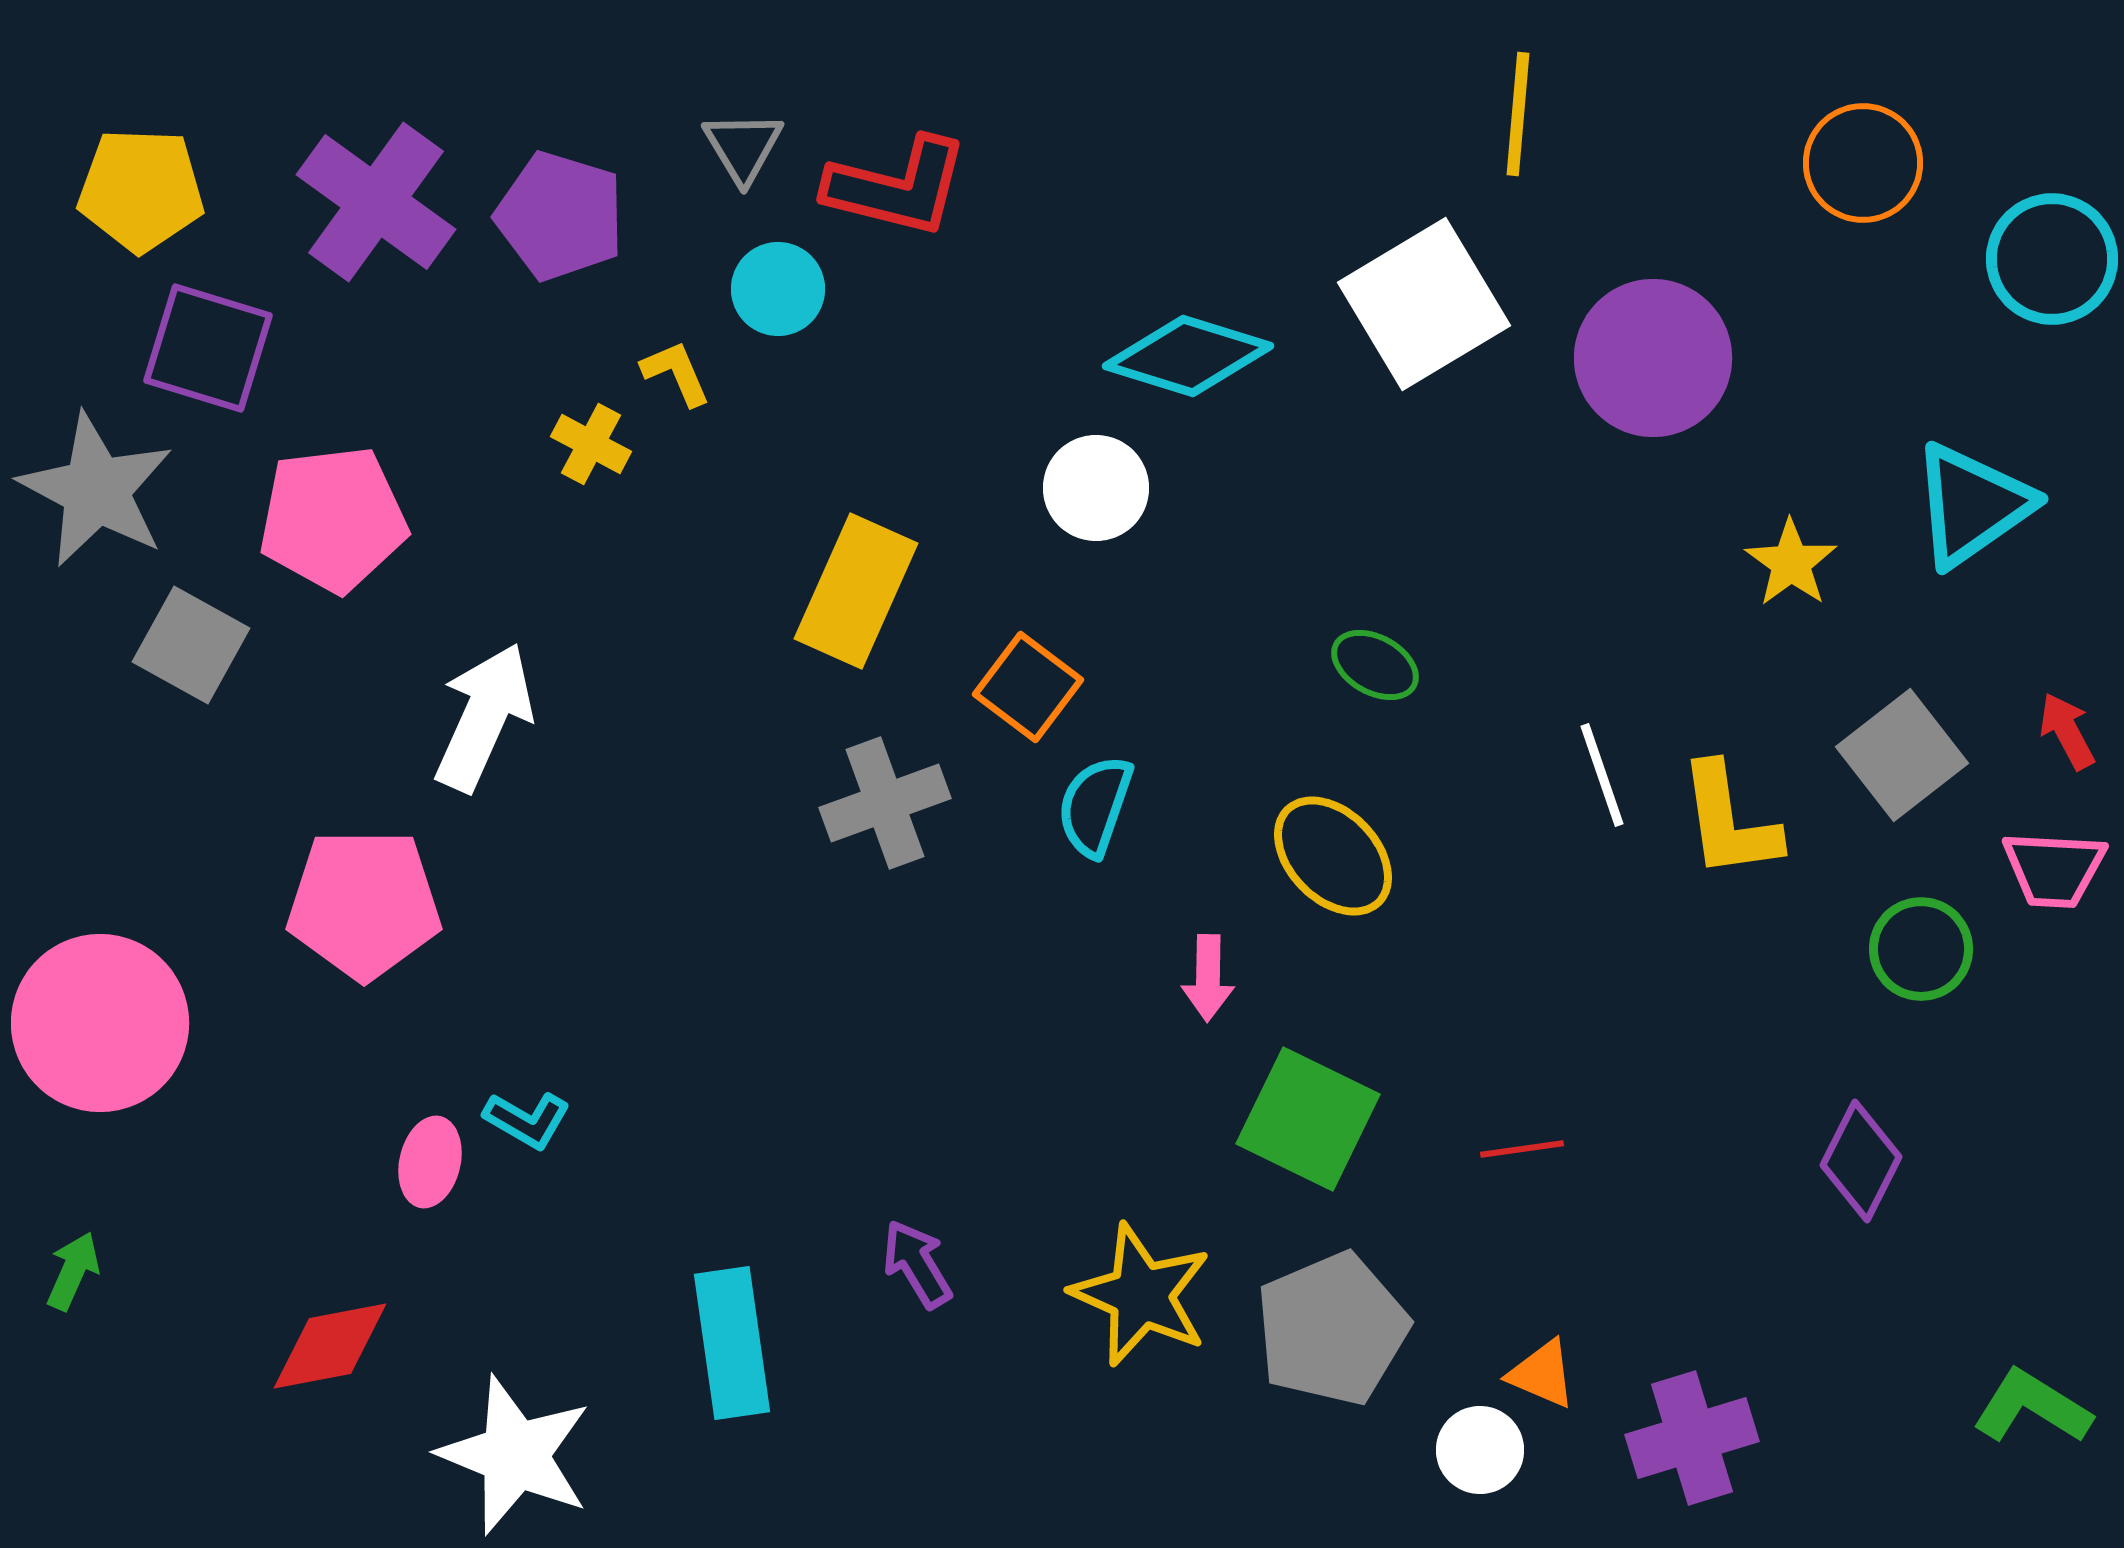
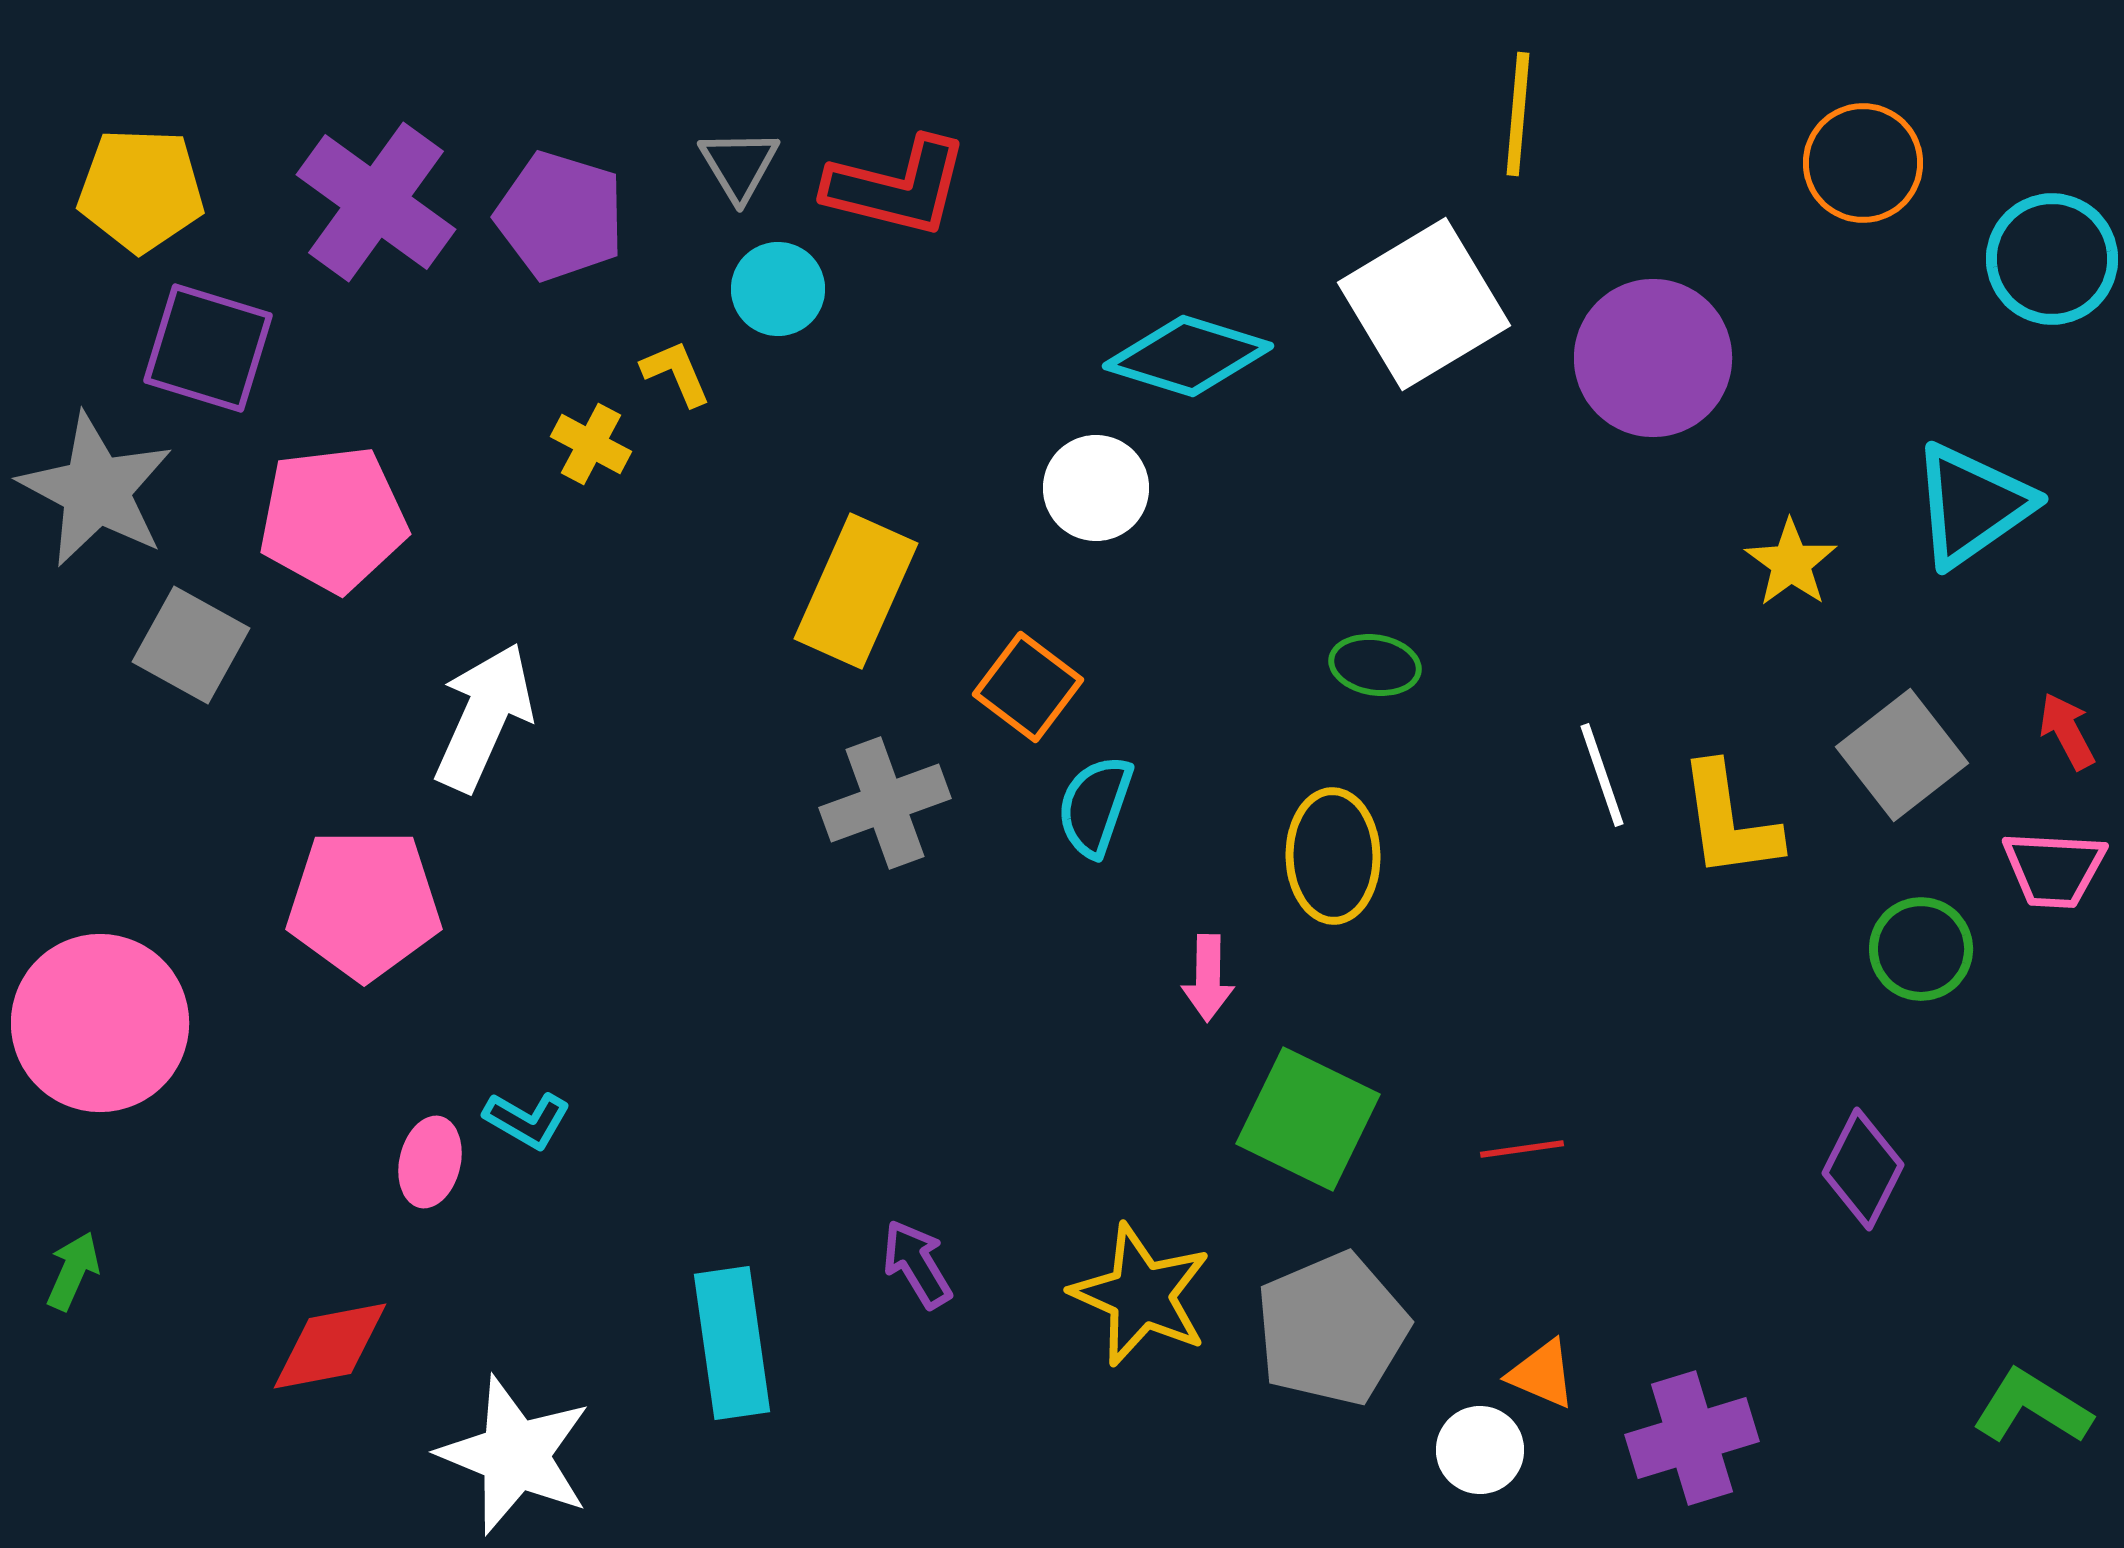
gray triangle at (743, 147): moved 4 px left, 18 px down
green ellipse at (1375, 665): rotated 20 degrees counterclockwise
yellow ellipse at (1333, 856): rotated 43 degrees clockwise
purple diamond at (1861, 1161): moved 2 px right, 8 px down
